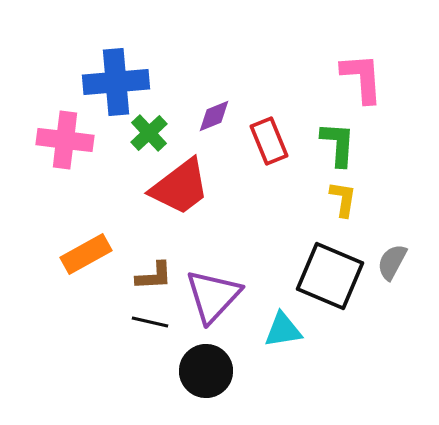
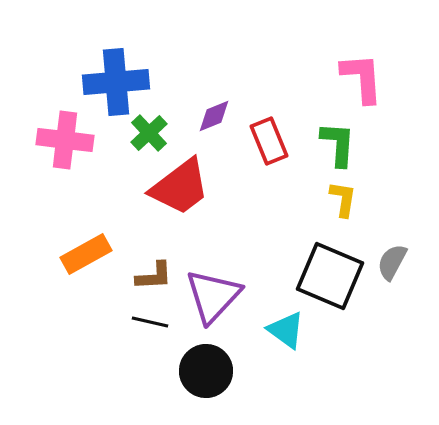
cyan triangle: moved 3 px right; rotated 45 degrees clockwise
